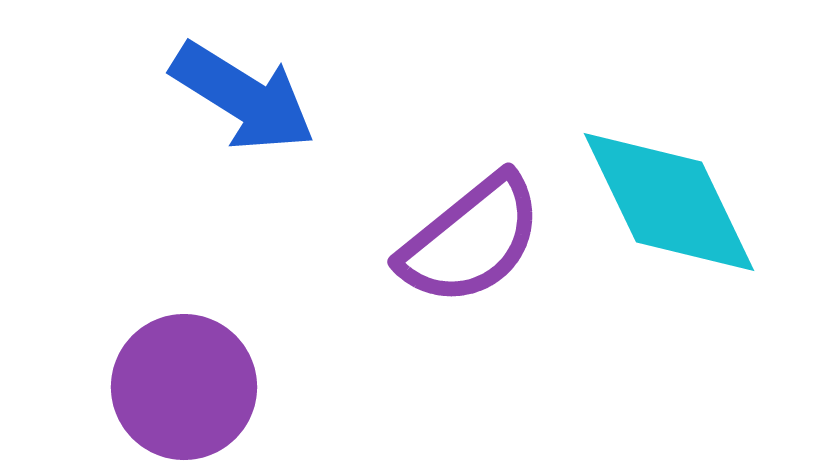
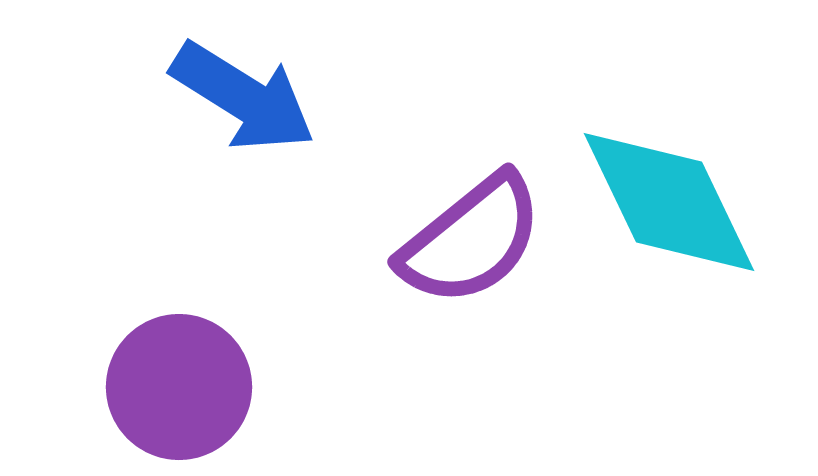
purple circle: moved 5 px left
